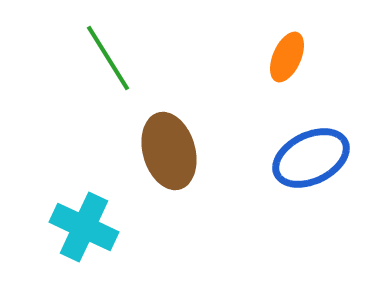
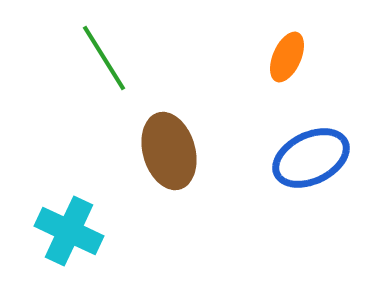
green line: moved 4 px left
cyan cross: moved 15 px left, 4 px down
